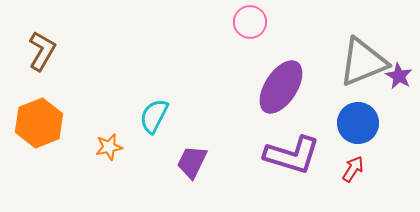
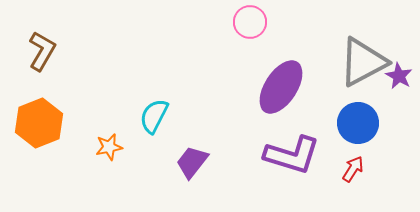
gray triangle: rotated 6 degrees counterclockwise
purple trapezoid: rotated 12 degrees clockwise
